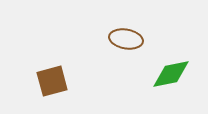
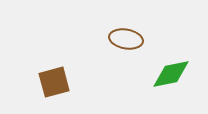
brown square: moved 2 px right, 1 px down
